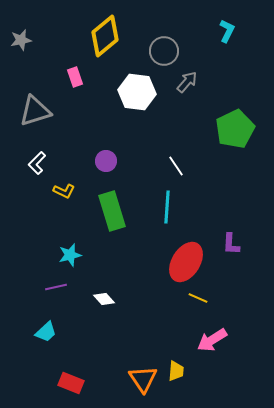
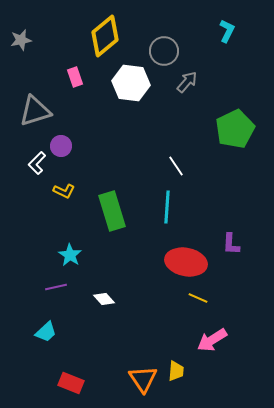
white hexagon: moved 6 px left, 9 px up
purple circle: moved 45 px left, 15 px up
cyan star: rotated 25 degrees counterclockwise
red ellipse: rotated 69 degrees clockwise
